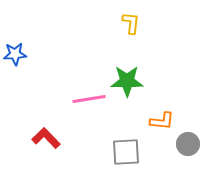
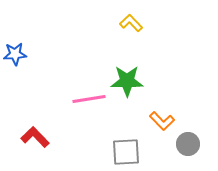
yellow L-shape: rotated 50 degrees counterclockwise
orange L-shape: rotated 40 degrees clockwise
red L-shape: moved 11 px left, 1 px up
